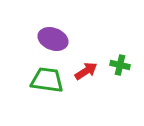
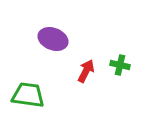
red arrow: rotated 30 degrees counterclockwise
green trapezoid: moved 19 px left, 15 px down
